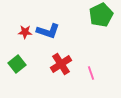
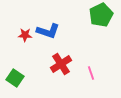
red star: moved 3 px down
green square: moved 2 px left, 14 px down; rotated 18 degrees counterclockwise
